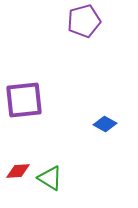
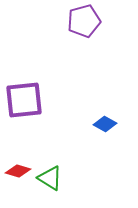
red diamond: rotated 20 degrees clockwise
